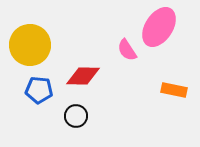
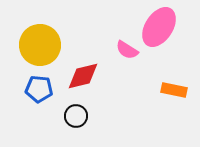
yellow circle: moved 10 px right
pink semicircle: rotated 25 degrees counterclockwise
red diamond: rotated 16 degrees counterclockwise
blue pentagon: moved 1 px up
